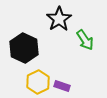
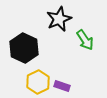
black star: rotated 10 degrees clockwise
